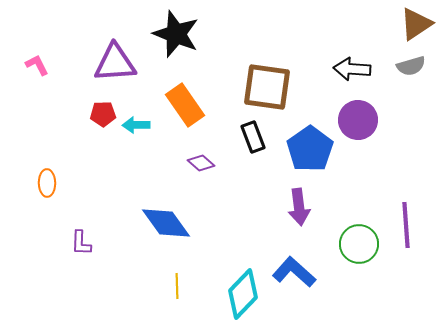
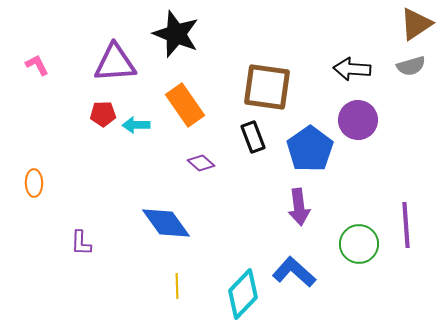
orange ellipse: moved 13 px left
